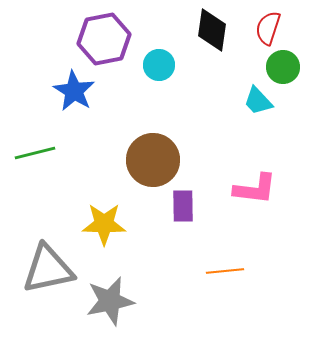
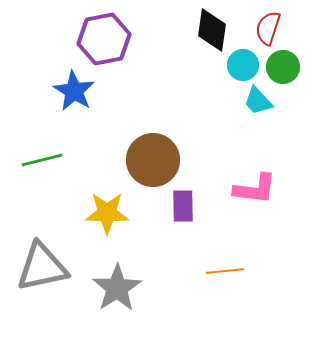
cyan circle: moved 84 px right
green line: moved 7 px right, 7 px down
yellow star: moved 3 px right, 11 px up
gray triangle: moved 6 px left, 2 px up
gray star: moved 7 px right, 13 px up; rotated 21 degrees counterclockwise
